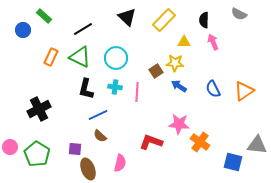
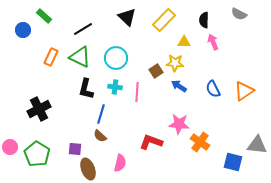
blue line: moved 3 px right, 1 px up; rotated 48 degrees counterclockwise
